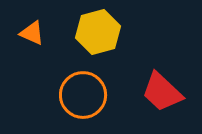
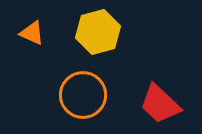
red trapezoid: moved 2 px left, 12 px down
